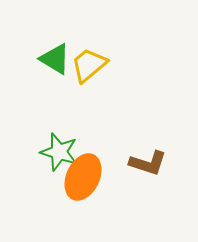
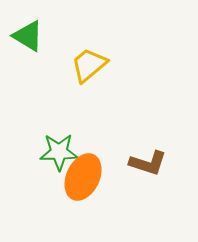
green triangle: moved 27 px left, 23 px up
green star: rotated 18 degrees counterclockwise
